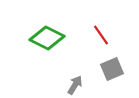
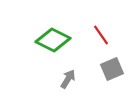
green diamond: moved 6 px right, 2 px down
gray arrow: moved 7 px left, 6 px up
